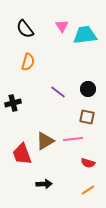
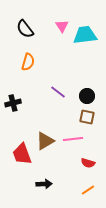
black circle: moved 1 px left, 7 px down
